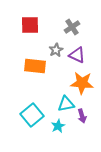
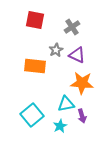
red square: moved 5 px right, 5 px up; rotated 12 degrees clockwise
cyan star: moved 2 px right
